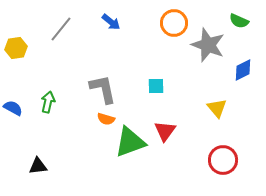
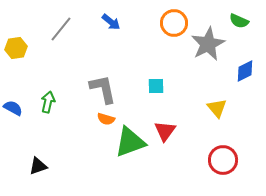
gray star: moved 1 px up; rotated 24 degrees clockwise
blue diamond: moved 2 px right, 1 px down
black triangle: rotated 12 degrees counterclockwise
